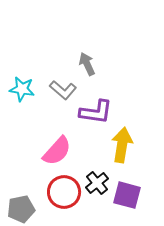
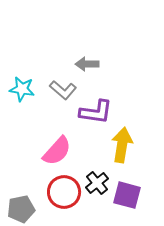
gray arrow: rotated 65 degrees counterclockwise
